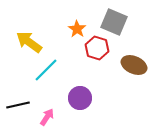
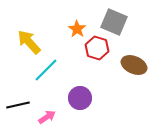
yellow arrow: rotated 12 degrees clockwise
pink arrow: rotated 24 degrees clockwise
